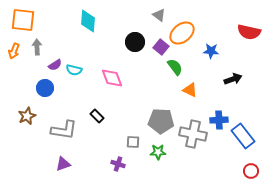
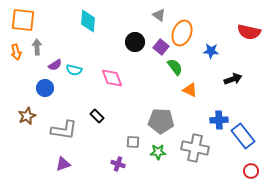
orange ellipse: rotated 30 degrees counterclockwise
orange arrow: moved 2 px right, 1 px down; rotated 35 degrees counterclockwise
gray cross: moved 2 px right, 14 px down
